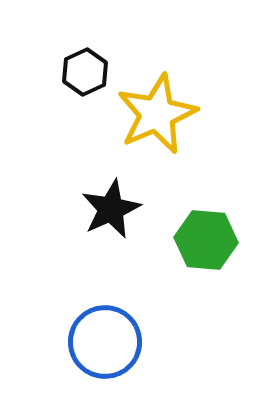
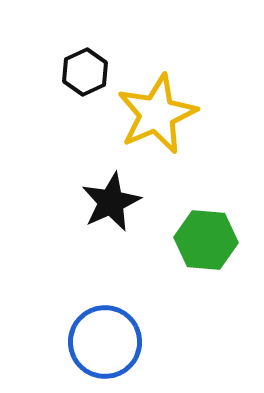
black star: moved 7 px up
